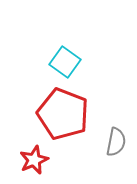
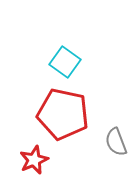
red pentagon: rotated 9 degrees counterclockwise
gray semicircle: rotated 148 degrees clockwise
